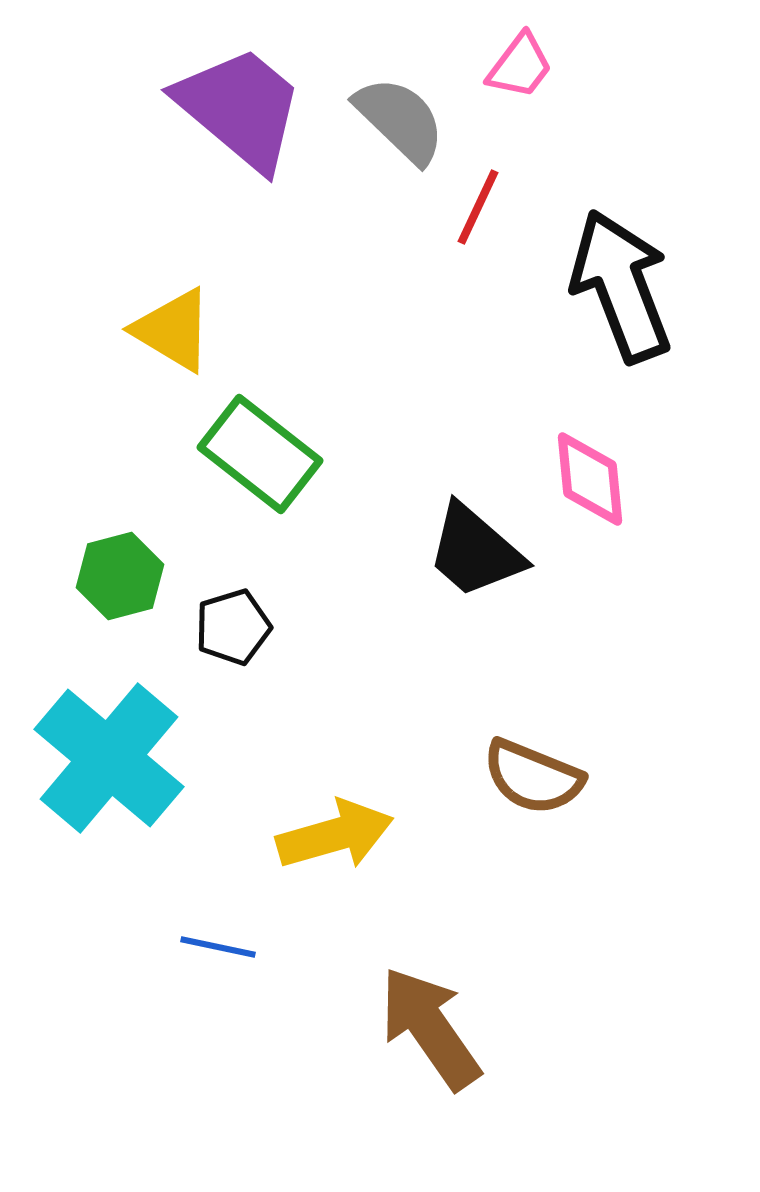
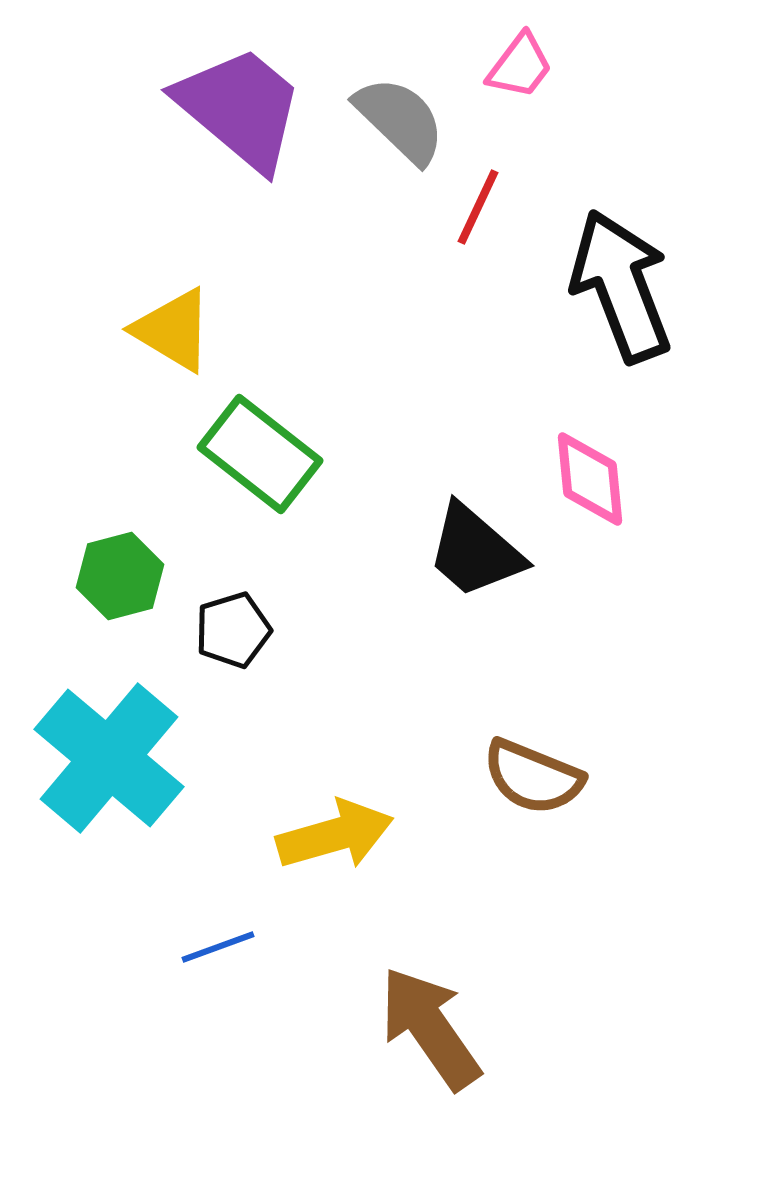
black pentagon: moved 3 px down
blue line: rotated 32 degrees counterclockwise
